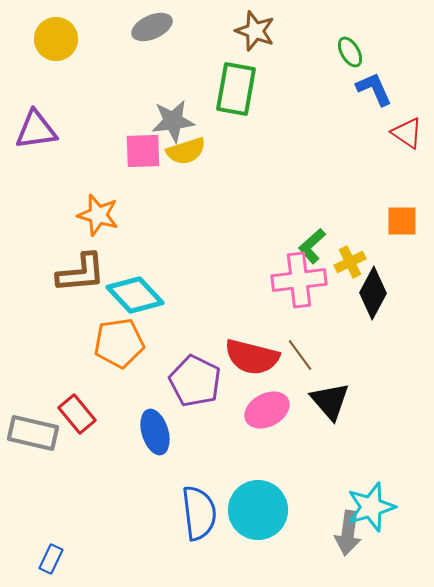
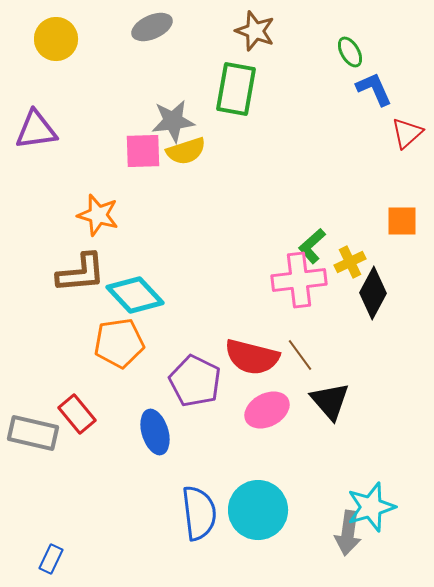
red triangle: rotated 44 degrees clockwise
